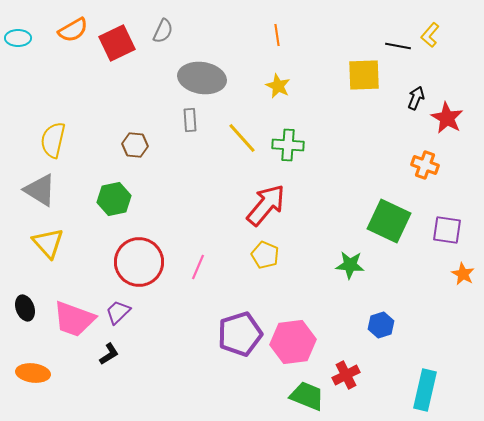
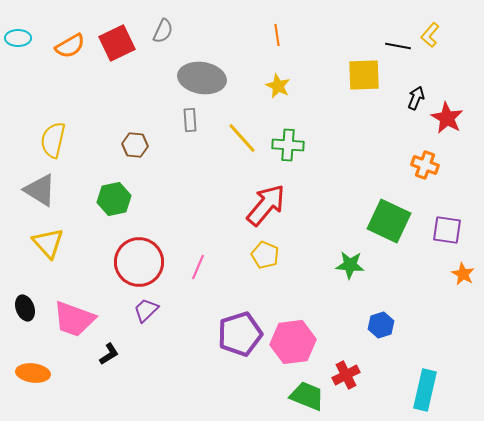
orange semicircle: moved 3 px left, 16 px down
purple trapezoid: moved 28 px right, 2 px up
